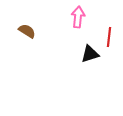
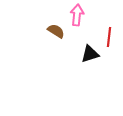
pink arrow: moved 1 px left, 2 px up
brown semicircle: moved 29 px right
